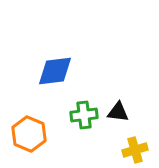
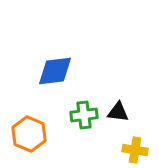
yellow cross: rotated 25 degrees clockwise
